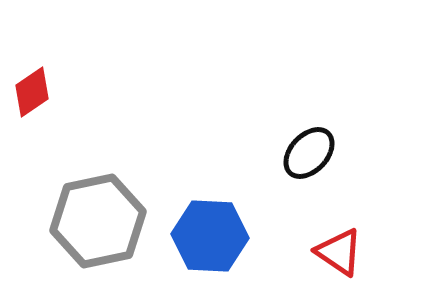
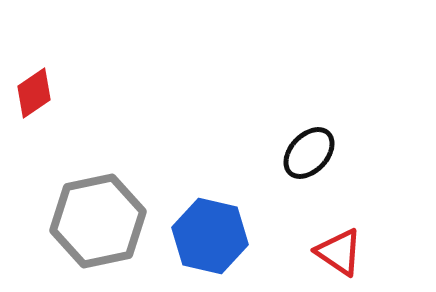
red diamond: moved 2 px right, 1 px down
blue hexagon: rotated 10 degrees clockwise
